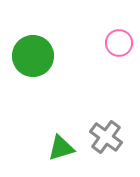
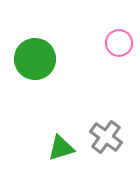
green circle: moved 2 px right, 3 px down
